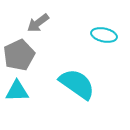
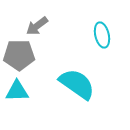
gray arrow: moved 1 px left, 3 px down
cyan ellipse: moved 2 px left; rotated 65 degrees clockwise
gray pentagon: rotated 24 degrees clockwise
